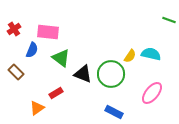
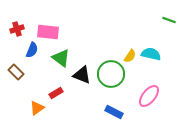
red cross: moved 3 px right; rotated 16 degrees clockwise
black triangle: moved 1 px left, 1 px down
pink ellipse: moved 3 px left, 3 px down
